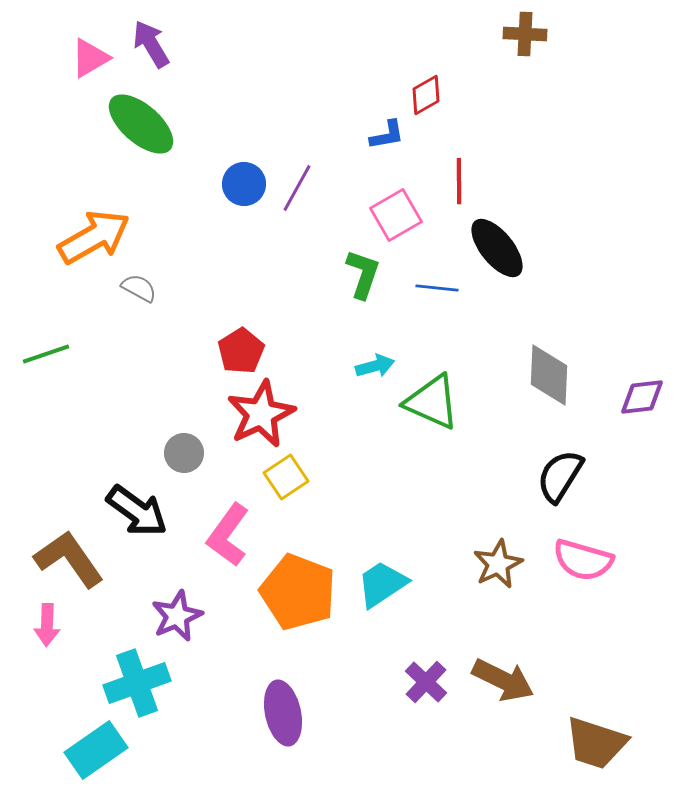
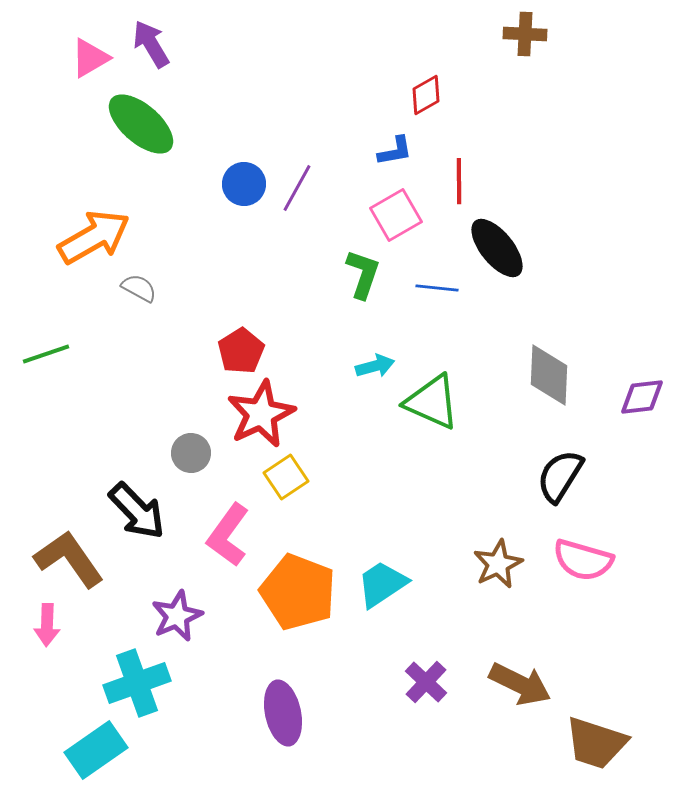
blue L-shape: moved 8 px right, 16 px down
gray circle: moved 7 px right
black arrow: rotated 10 degrees clockwise
brown arrow: moved 17 px right, 4 px down
